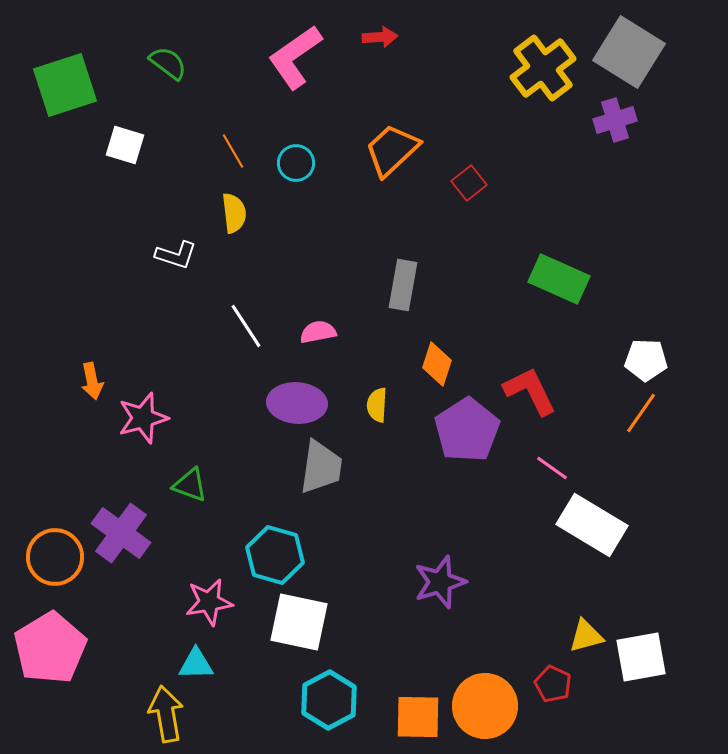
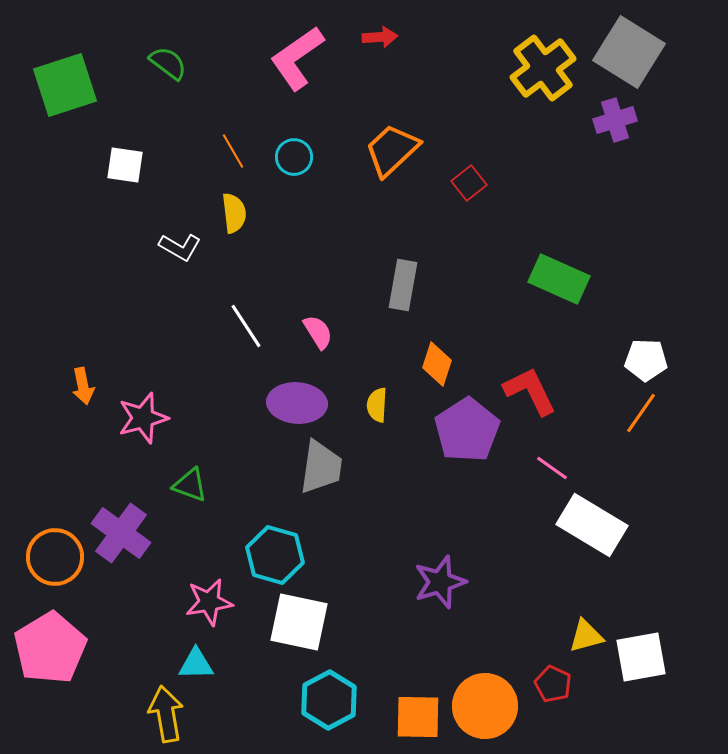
pink L-shape at (295, 57): moved 2 px right, 1 px down
white square at (125, 145): moved 20 px down; rotated 9 degrees counterclockwise
cyan circle at (296, 163): moved 2 px left, 6 px up
white L-shape at (176, 255): moved 4 px right, 8 px up; rotated 12 degrees clockwise
pink semicircle at (318, 332): rotated 69 degrees clockwise
orange arrow at (92, 381): moved 9 px left, 5 px down
